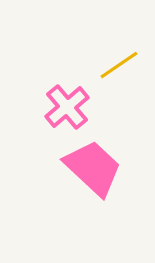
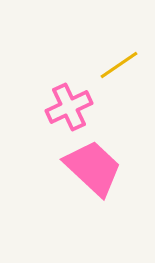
pink cross: moved 2 px right; rotated 15 degrees clockwise
